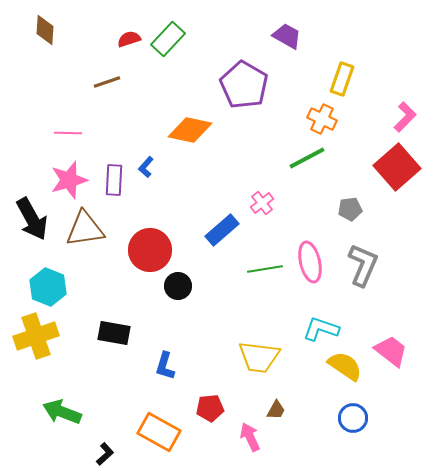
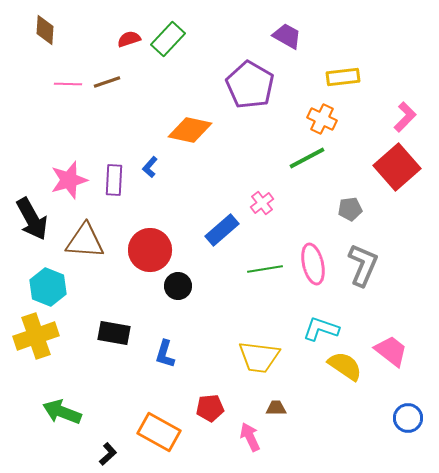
yellow rectangle at (342, 79): moved 1 px right, 2 px up; rotated 64 degrees clockwise
purple pentagon at (244, 85): moved 6 px right
pink line at (68, 133): moved 49 px up
blue L-shape at (146, 167): moved 4 px right
brown triangle at (85, 229): moved 12 px down; rotated 12 degrees clockwise
pink ellipse at (310, 262): moved 3 px right, 2 px down
blue L-shape at (165, 366): moved 12 px up
brown trapezoid at (276, 410): moved 2 px up; rotated 120 degrees counterclockwise
blue circle at (353, 418): moved 55 px right
black L-shape at (105, 454): moved 3 px right
